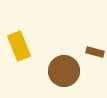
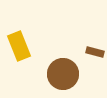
brown circle: moved 1 px left, 3 px down
